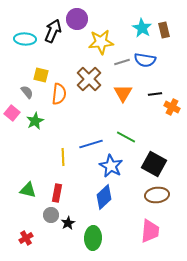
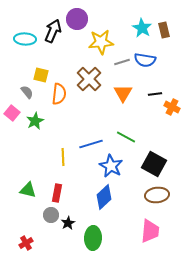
red cross: moved 5 px down
